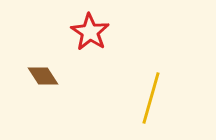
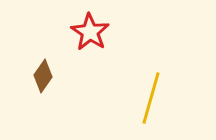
brown diamond: rotated 68 degrees clockwise
